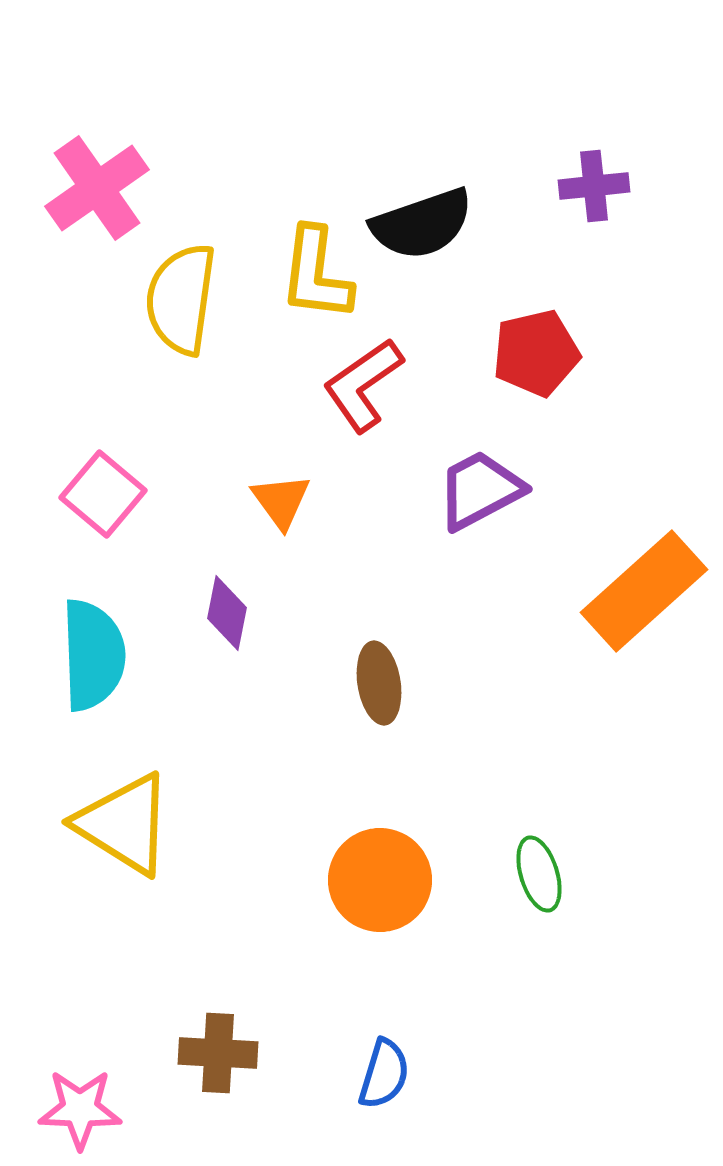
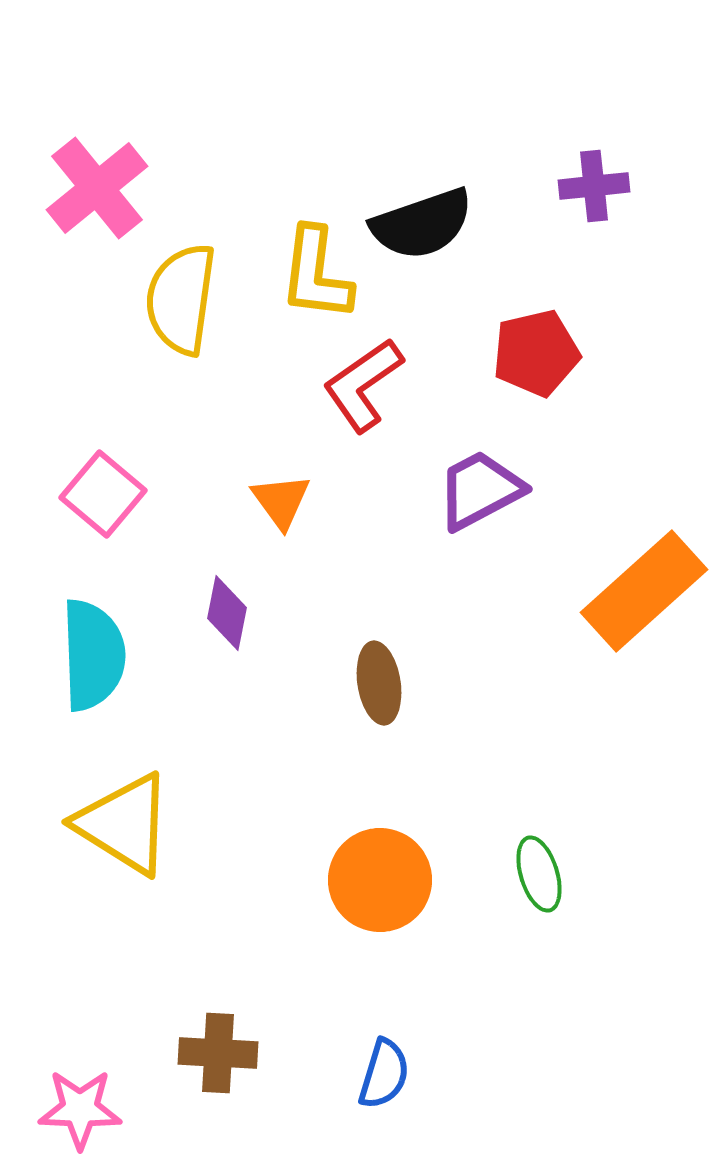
pink cross: rotated 4 degrees counterclockwise
